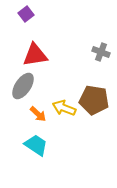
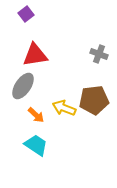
gray cross: moved 2 px left, 2 px down
brown pentagon: rotated 16 degrees counterclockwise
orange arrow: moved 2 px left, 1 px down
